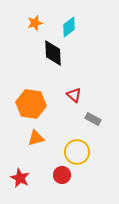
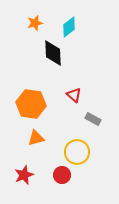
red star: moved 4 px right, 3 px up; rotated 24 degrees clockwise
